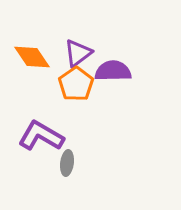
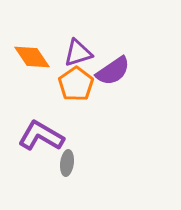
purple triangle: rotated 20 degrees clockwise
purple semicircle: rotated 147 degrees clockwise
